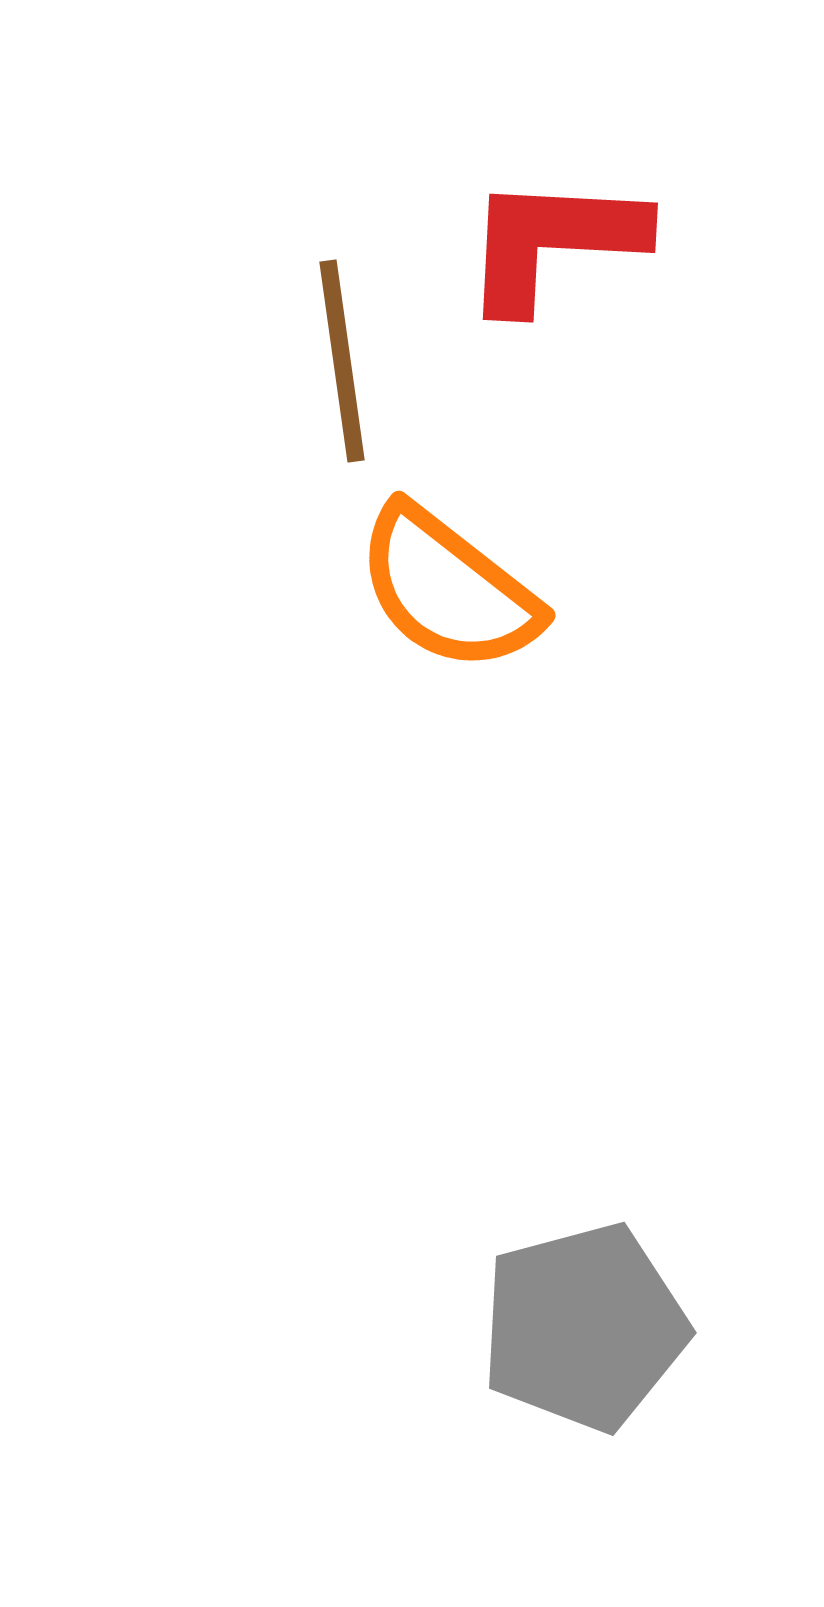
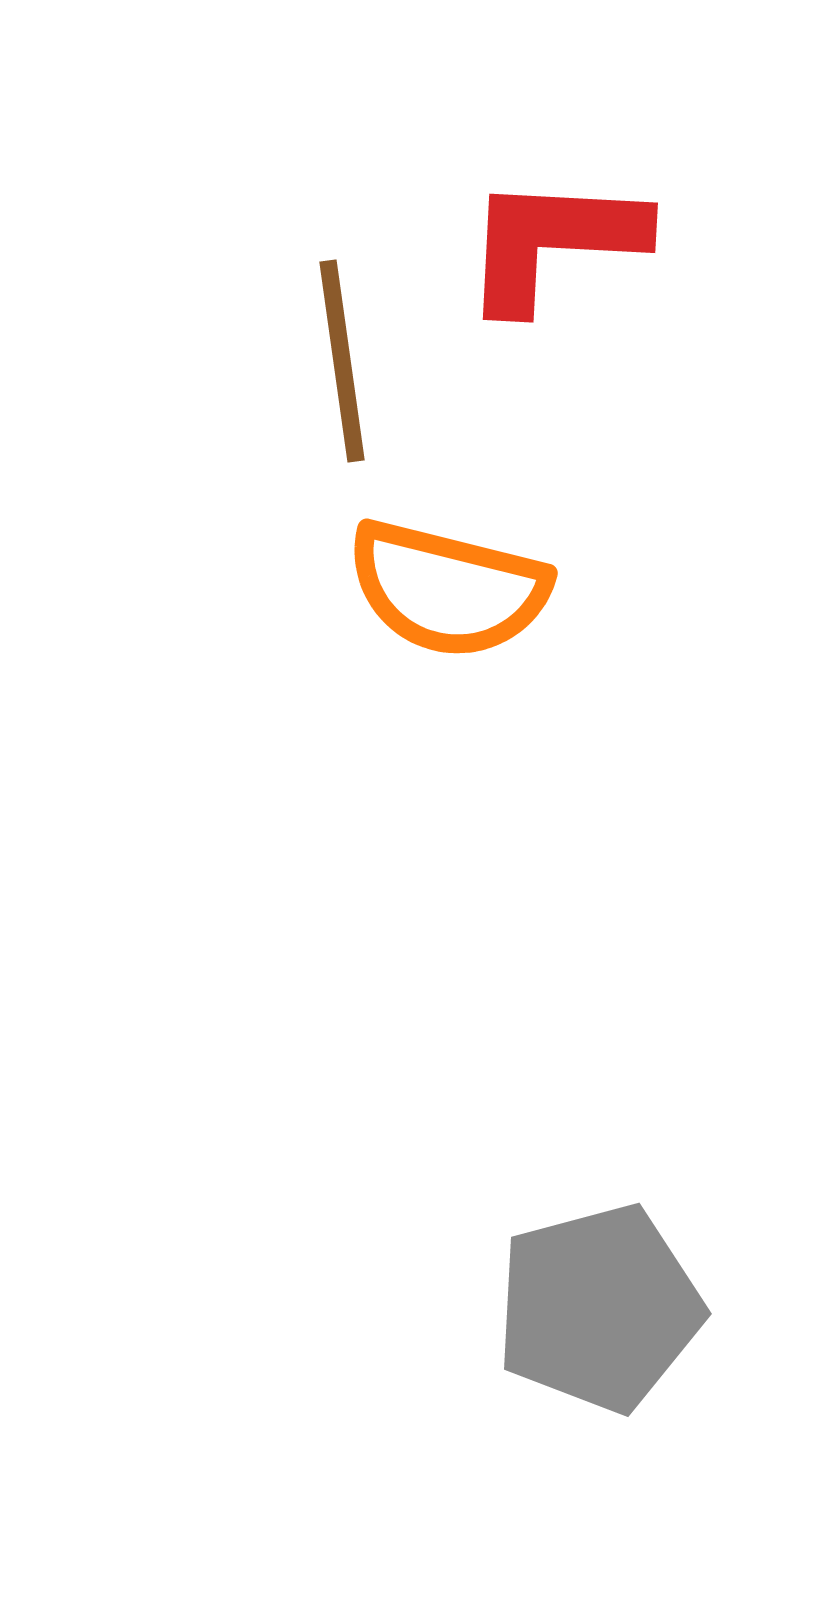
orange semicircle: rotated 24 degrees counterclockwise
gray pentagon: moved 15 px right, 19 px up
